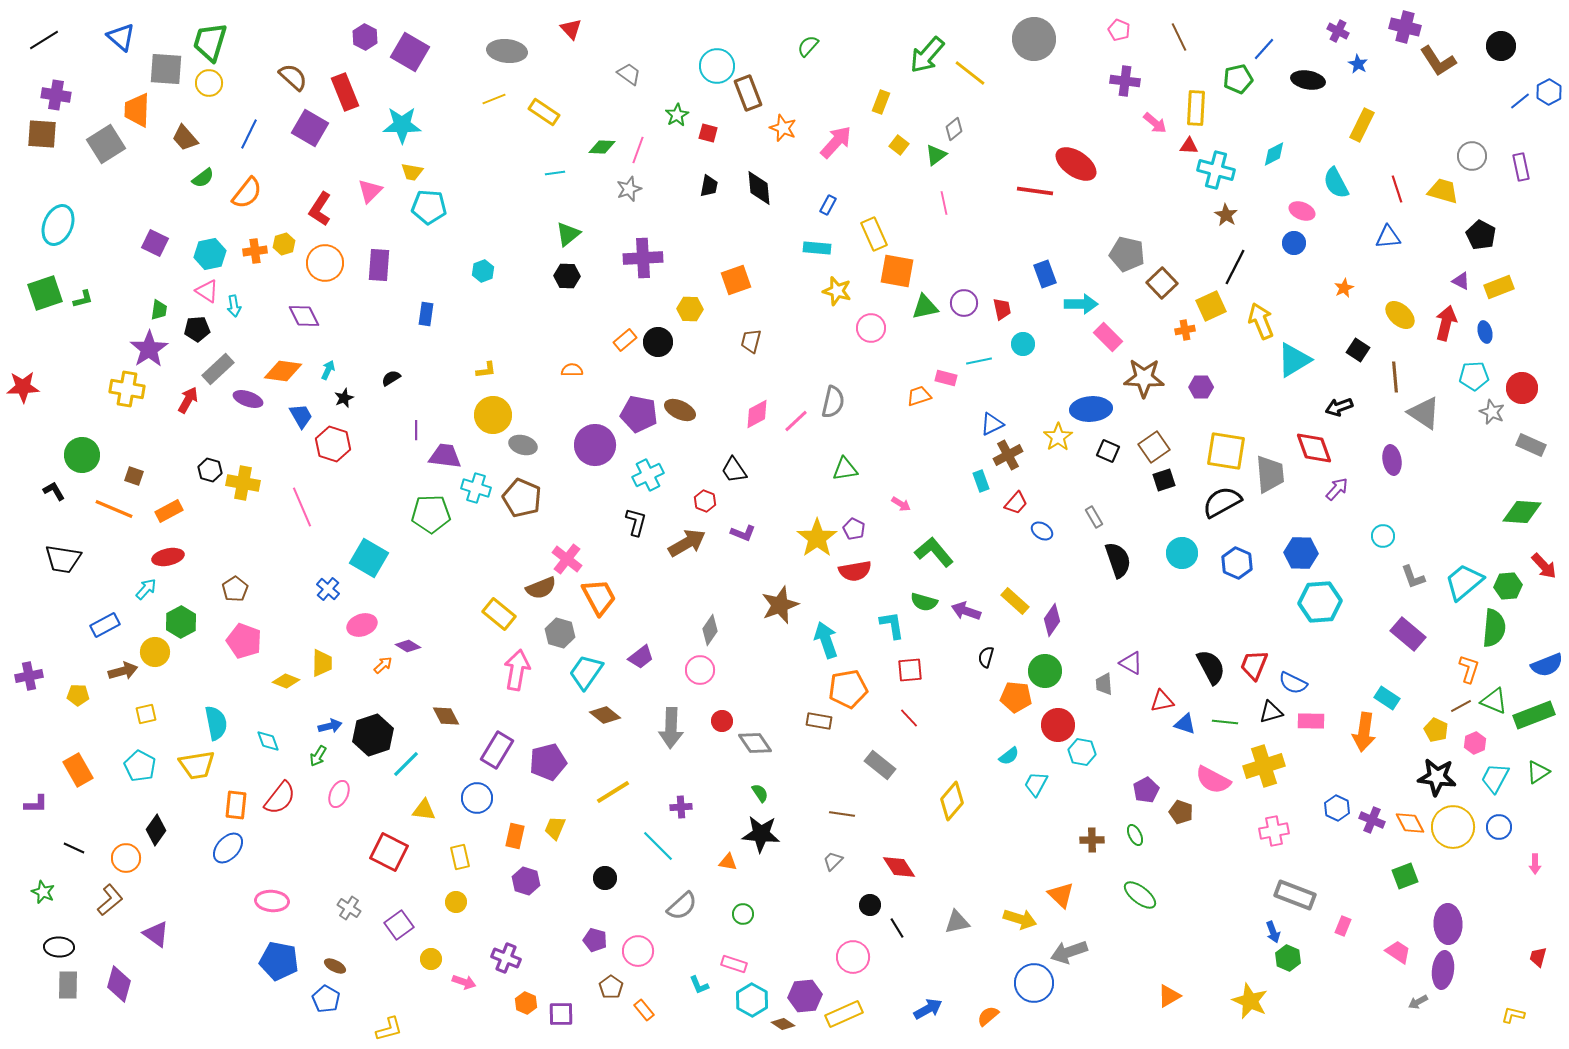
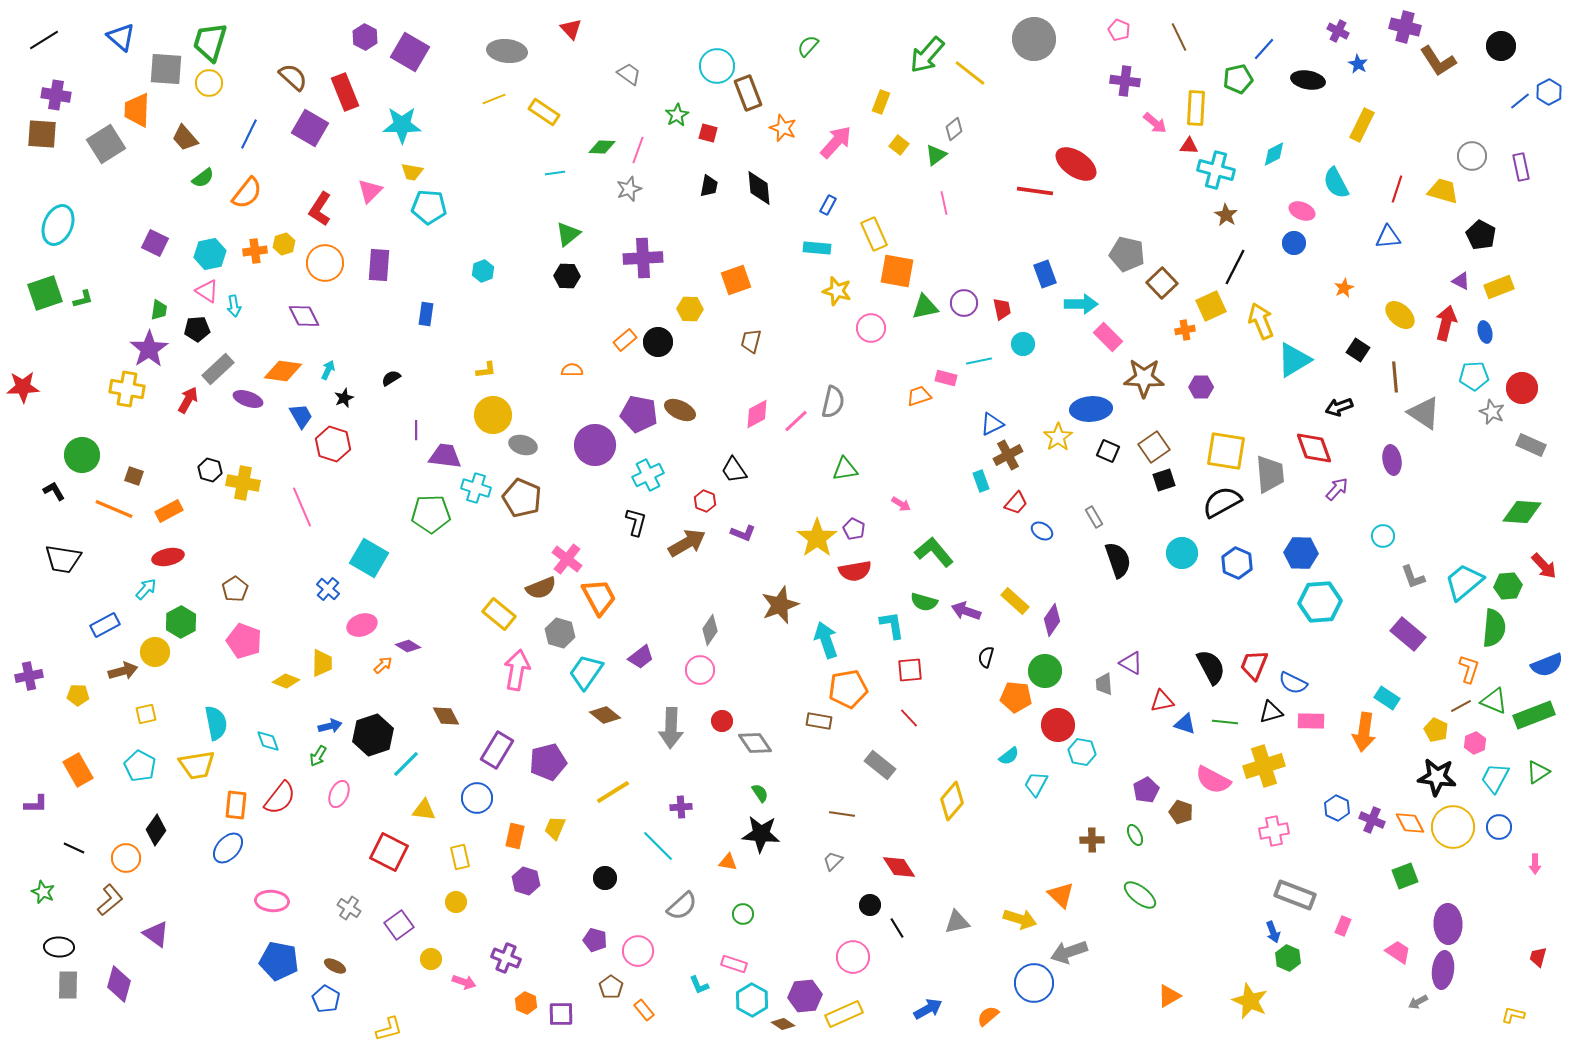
red line at (1397, 189): rotated 36 degrees clockwise
